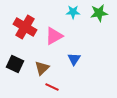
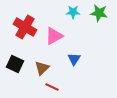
green star: rotated 18 degrees clockwise
